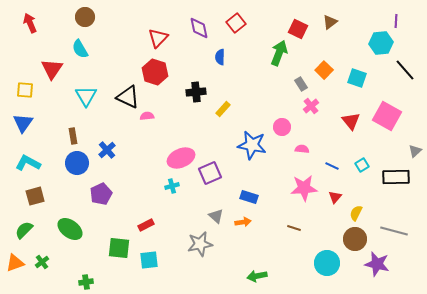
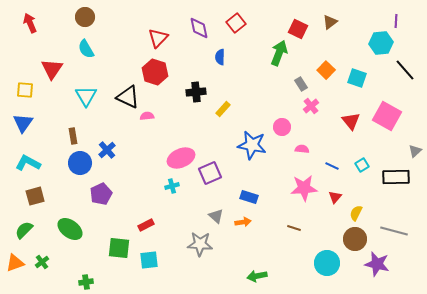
cyan semicircle at (80, 49): moved 6 px right
orange square at (324, 70): moved 2 px right
blue circle at (77, 163): moved 3 px right
gray star at (200, 244): rotated 15 degrees clockwise
